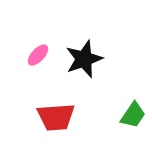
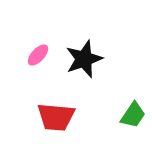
red trapezoid: rotated 9 degrees clockwise
